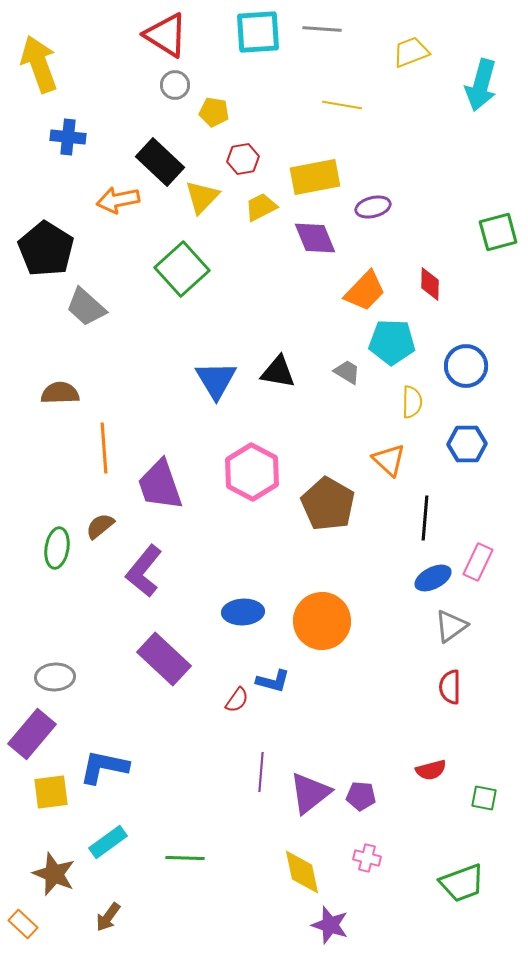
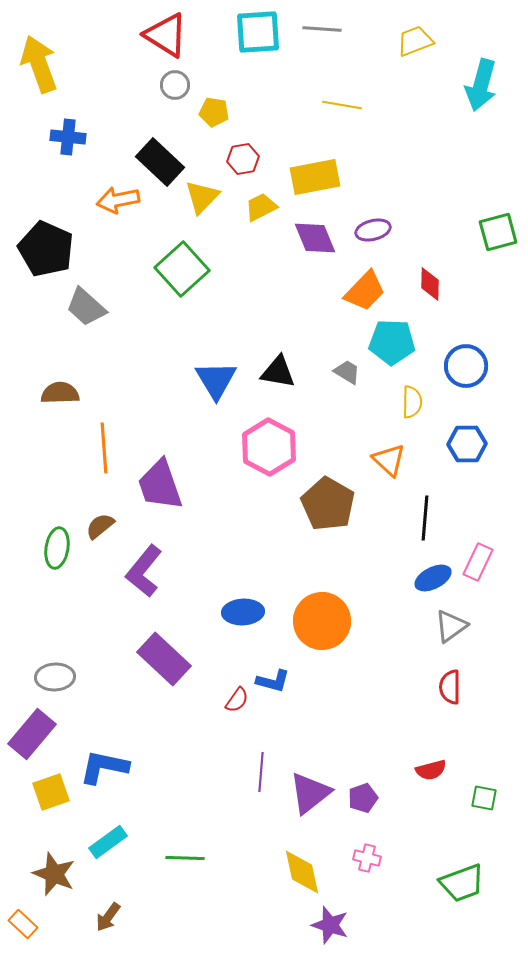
yellow trapezoid at (411, 52): moved 4 px right, 11 px up
purple ellipse at (373, 207): moved 23 px down
black pentagon at (46, 249): rotated 8 degrees counterclockwise
pink hexagon at (252, 472): moved 17 px right, 25 px up
yellow square at (51, 792): rotated 12 degrees counterclockwise
purple pentagon at (361, 796): moved 2 px right, 2 px down; rotated 24 degrees counterclockwise
